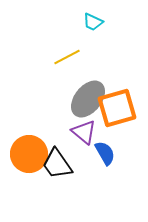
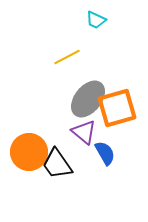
cyan trapezoid: moved 3 px right, 2 px up
orange circle: moved 2 px up
